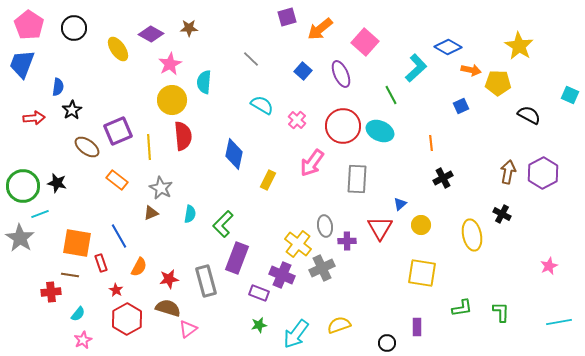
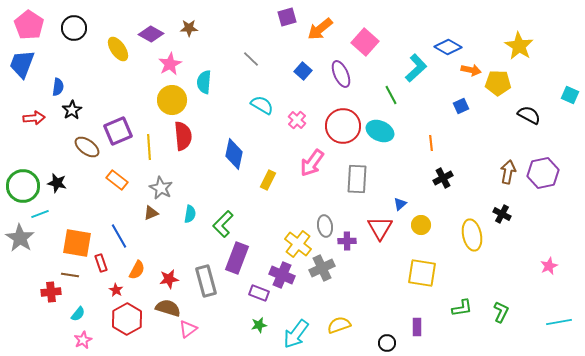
purple hexagon at (543, 173): rotated 16 degrees clockwise
orange semicircle at (139, 267): moved 2 px left, 3 px down
green L-shape at (501, 312): rotated 25 degrees clockwise
